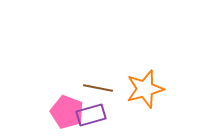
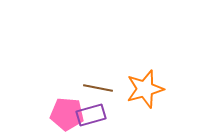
pink pentagon: moved 2 px down; rotated 16 degrees counterclockwise
